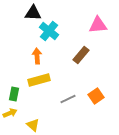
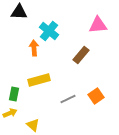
black triangle: moved 14 px left, 1 px up
orange arrow: moved 3 px left, 8 px up
